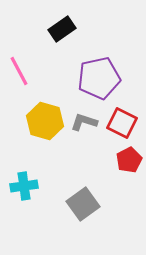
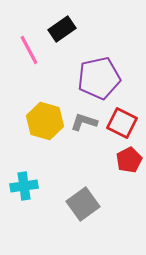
pink line: moved 10 px right, 21 px up
